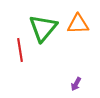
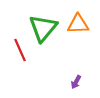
red line: rotated 15 degrees counterclockwise
purple arrow: moved 2 px up
